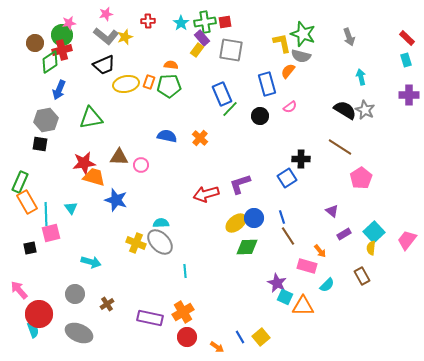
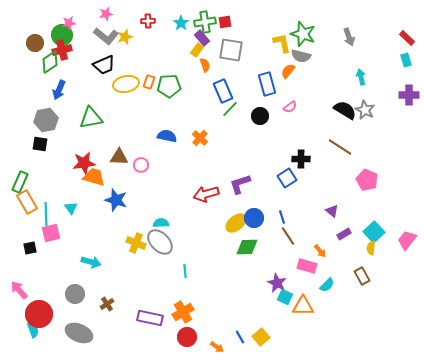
orange semicircle at (171, 65): moved 34 px right; rotated 64 degrees clockwise
blue rectangle at (222, 94): moved 1 px right, 3 px up
pink pentagon at (361, 178): moved 6 px right, 2 px down; rotated 15 degrees counterclockwise
